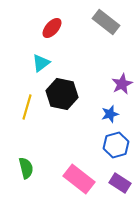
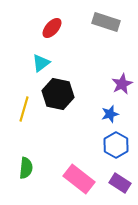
gray rectangle: rotated 20 degrees counterclockwise
black hexagon: moved 4 px left
yellow line: moved 3 px left, 2 px down
blue hexagon: rotated 15 degrees counterclockwise
green semicircle: rotated 20 degrees clockwise
